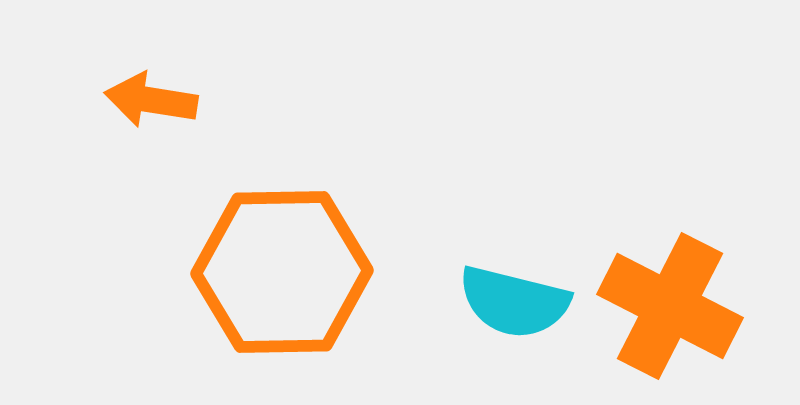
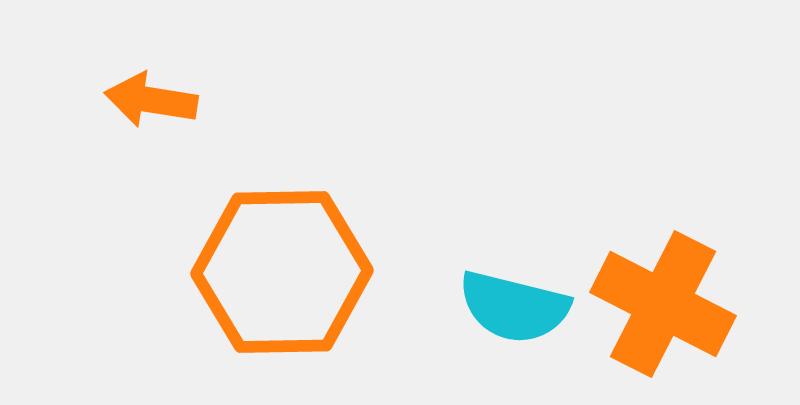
cyan semicircle: moved 5 px down
orange cross: moved 7 px left, 2 px up
